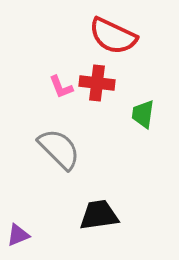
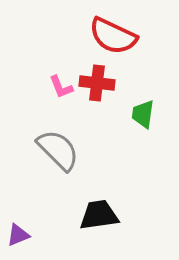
gray semicircle: moved 1 px left, 1 px down
